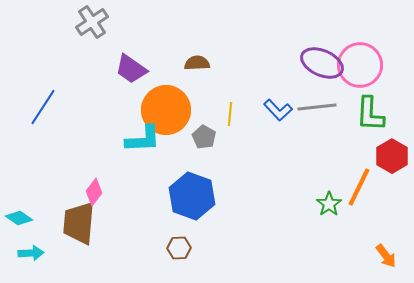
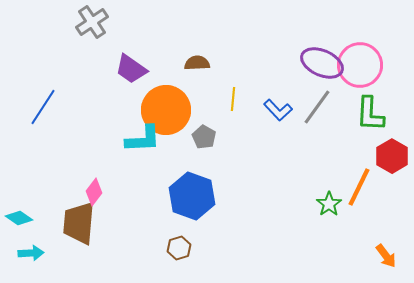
gray line: rotated 48 degrees counterclockwise
yellow line: moved 3 px right, 15 px up
brown hexagon: rotated 15 degrees counterclockwise
